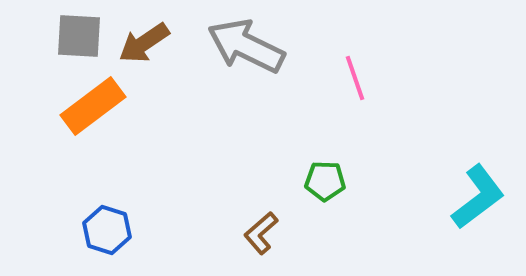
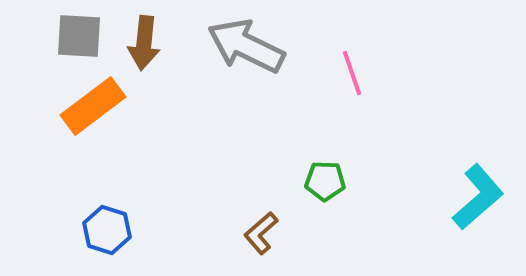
brown arrow: rotated 50 degrees counterclockwise
pink line: moved 3 px left, 5 px up
cyan L-shape: rotated 4 degrees counterclockwise
